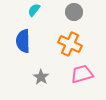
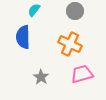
gray circle: moved 1 px right, 1 px up
blue semicircle: moved 4 px up
